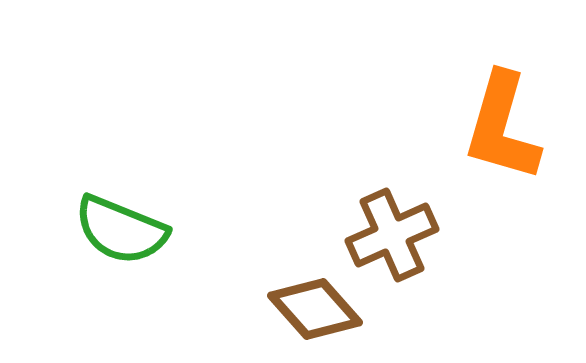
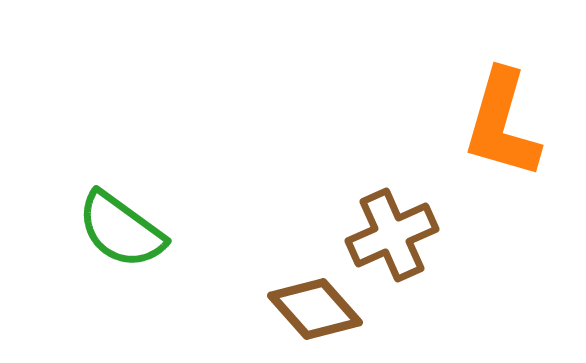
orange L-shape: moved 3 px up
green semicircle: rotated 14 degrees clockwise
